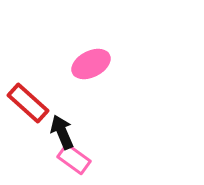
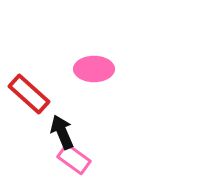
pink ellipse: moved 3 px right, 5 px down; rotated 27 degrees clockwise
red rectangle: moved 1 px right, 9 px up
